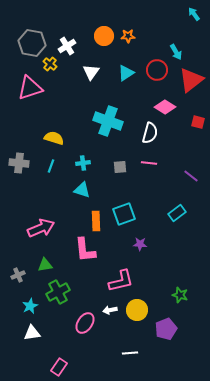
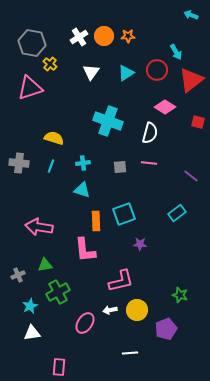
cyan arrow at (194, 14): moved 3 px left, 1 px down; rotated 32 degrees counterclockwise
white cross at (67, 46): moved 12 px right, 9 px up
pink arrow at (41, 228): moved 2 px left, 1 px up; rotated 148 degrees counterclockwise
pink rectangle at (59, 367): rotated 30 degrees counterclockwise
